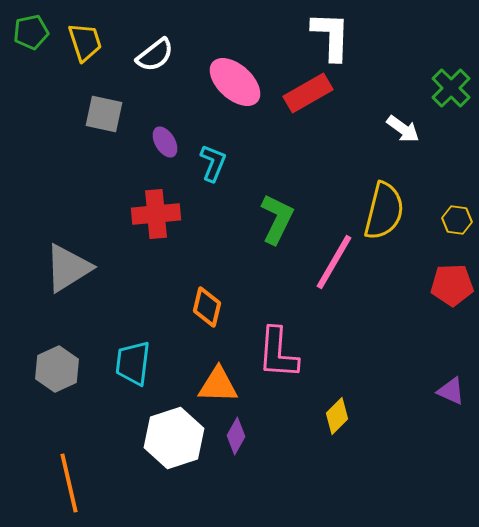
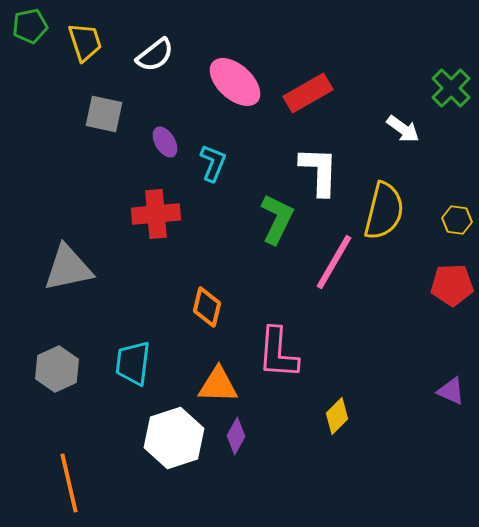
green pentagon: moved 1 px left, 6 px up
white L-shape: moved 12 px left, 135 px down
gray triangle: rotated 20 degrees clockwise
